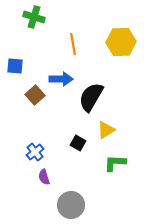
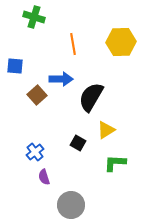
brown square: moved 2 px right
